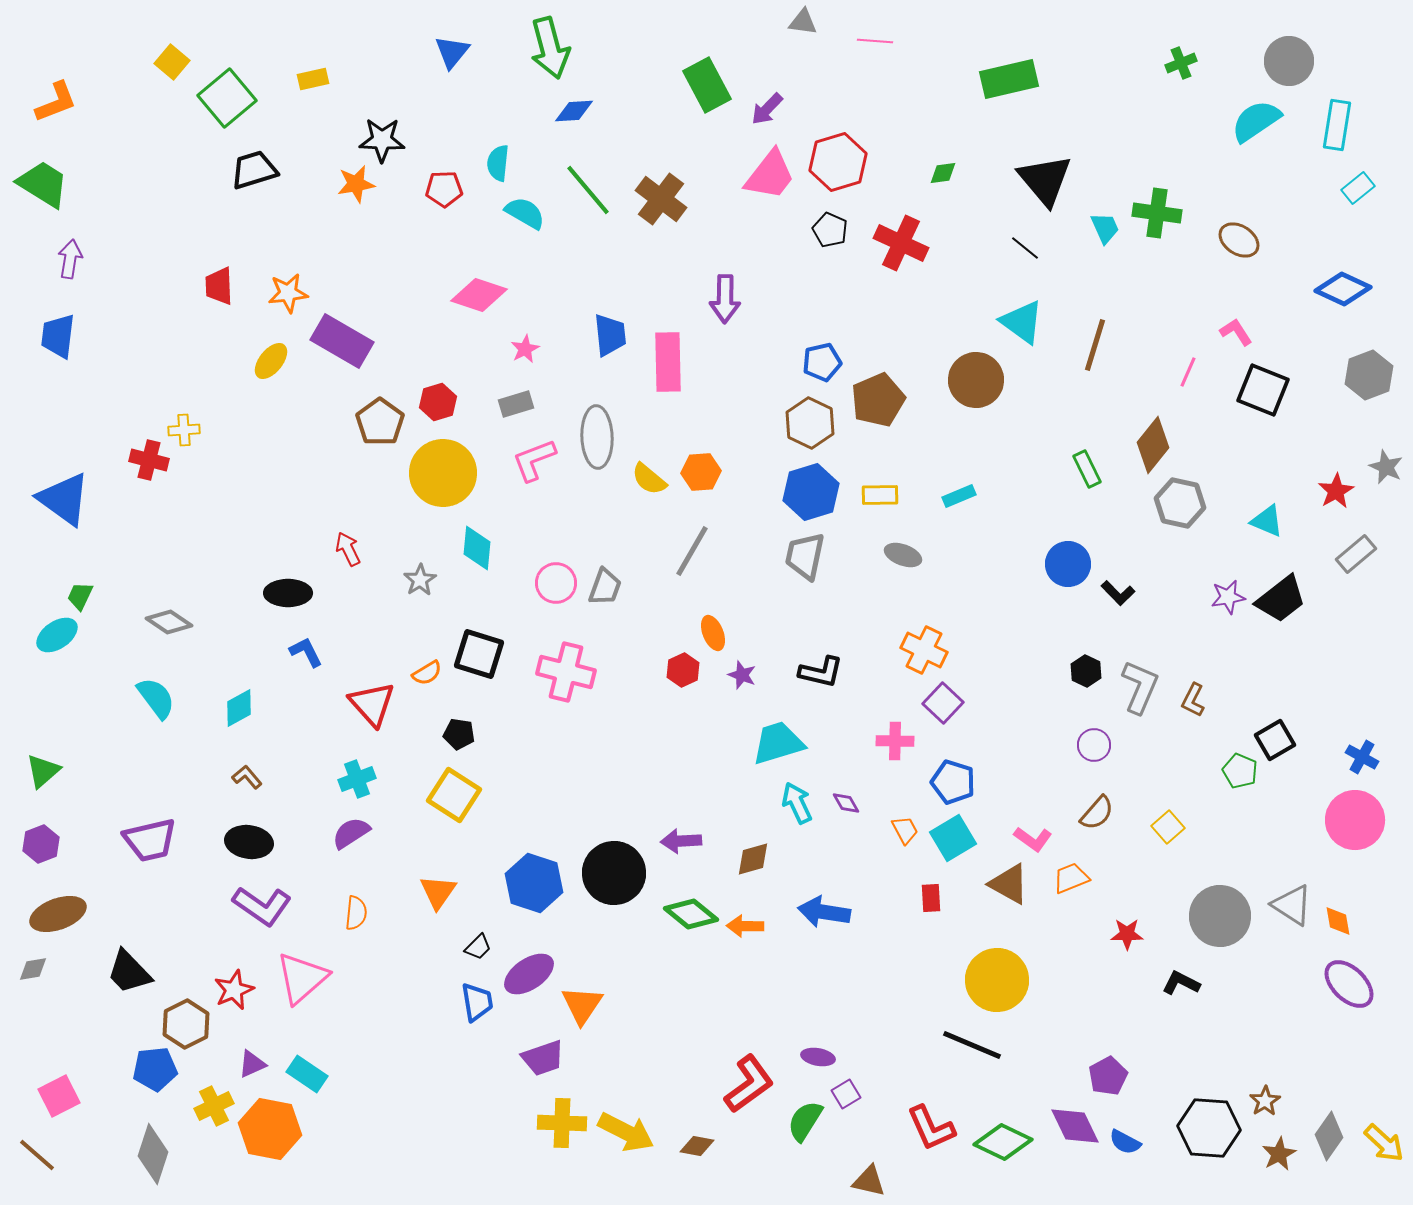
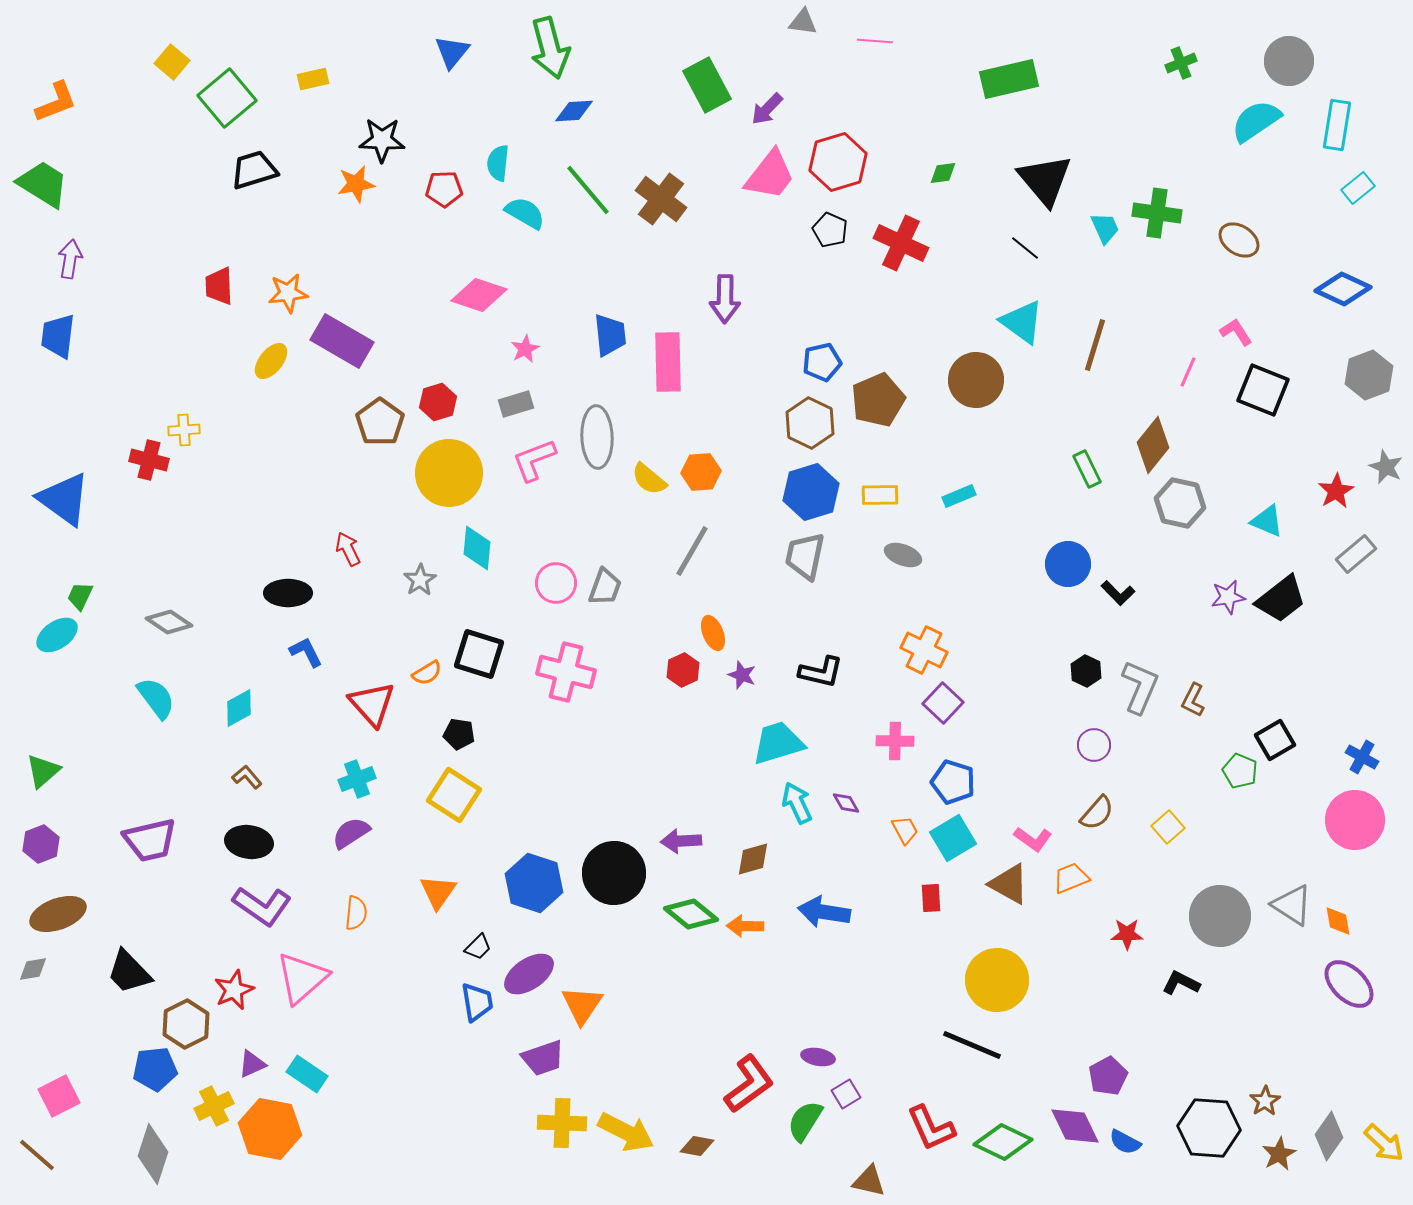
yellow circle at (443, 473): moved 6 px right
